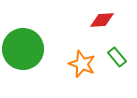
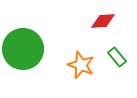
red diamond: moved 1 px right, 1 px down
orange star: moved 1 px left, 1 px down
